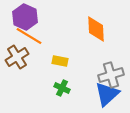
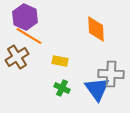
gray cross: moved 1 px up; rotated 20 degrees clockwise
blue triangle: moved 10 px left, 5 px up; rotated 24 degrees counterclockwise
